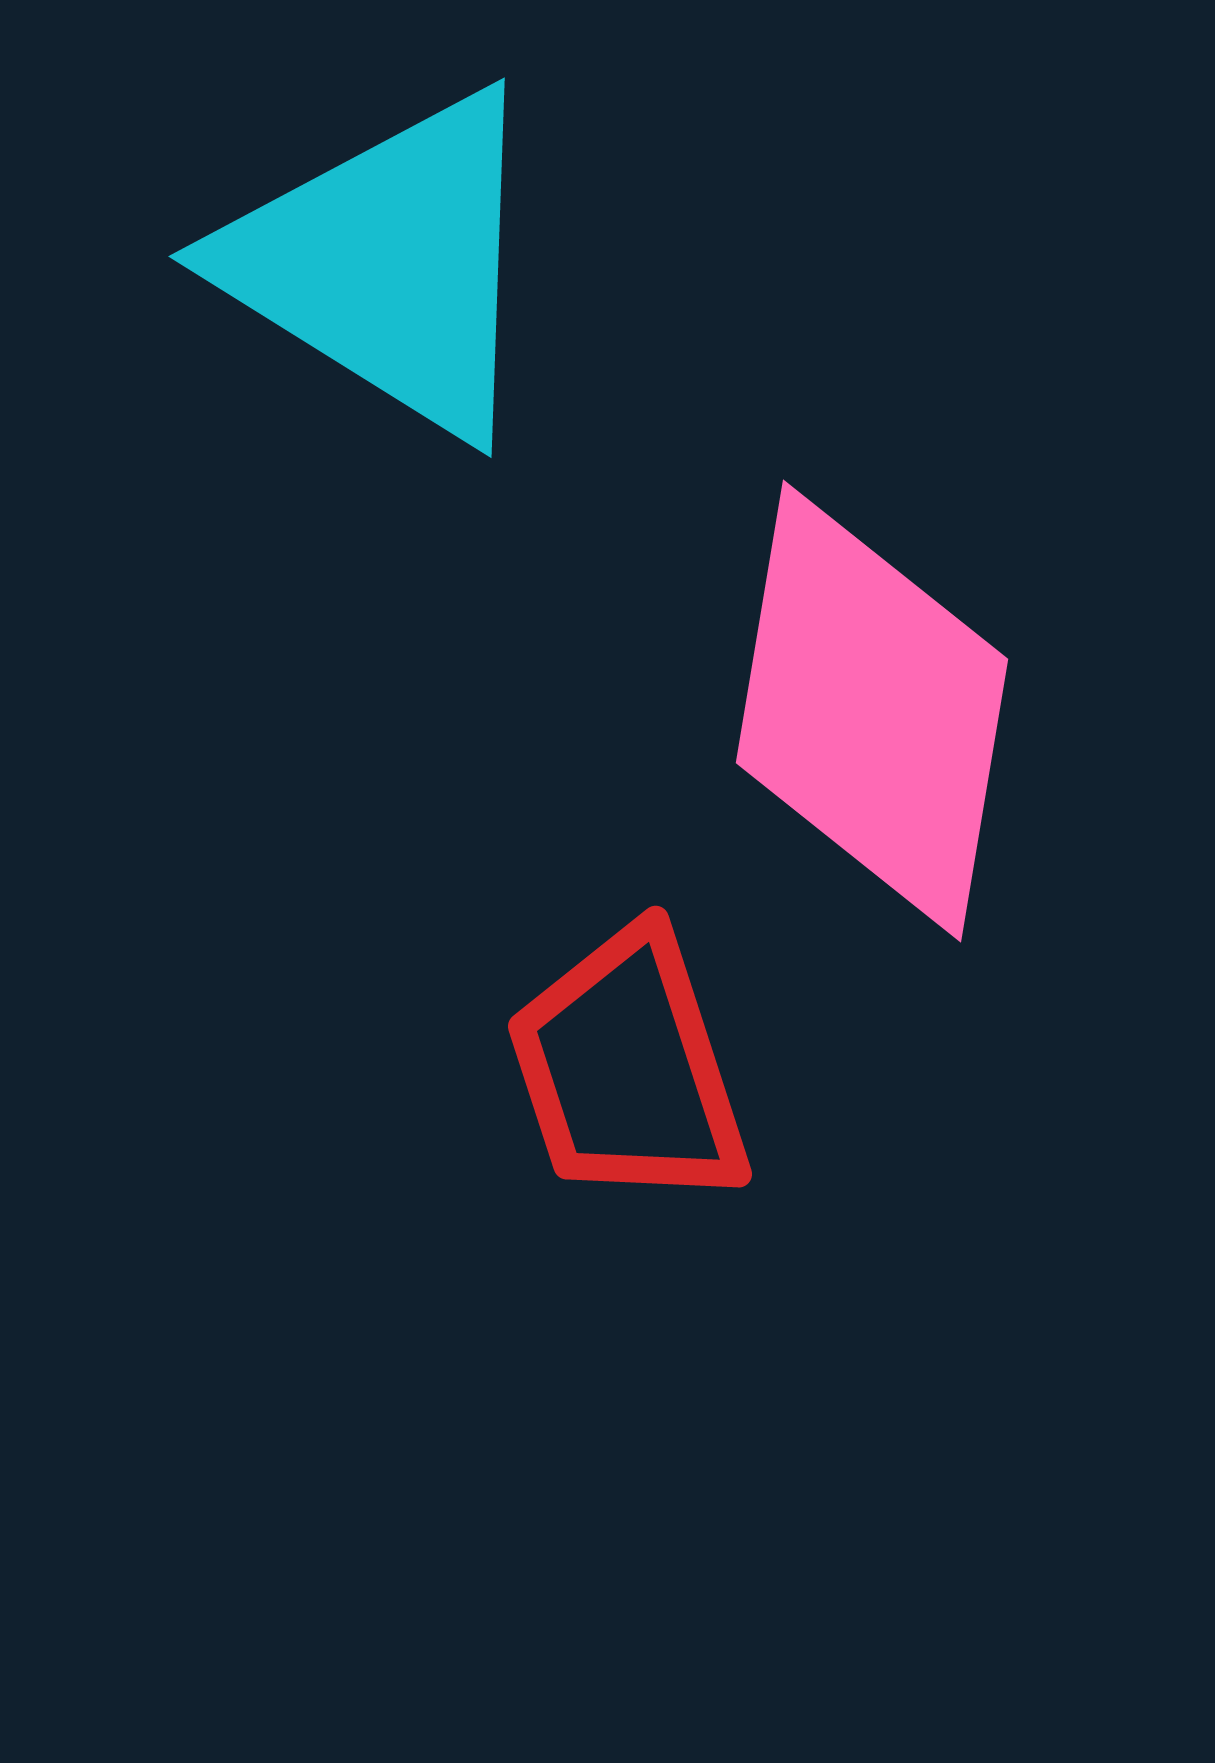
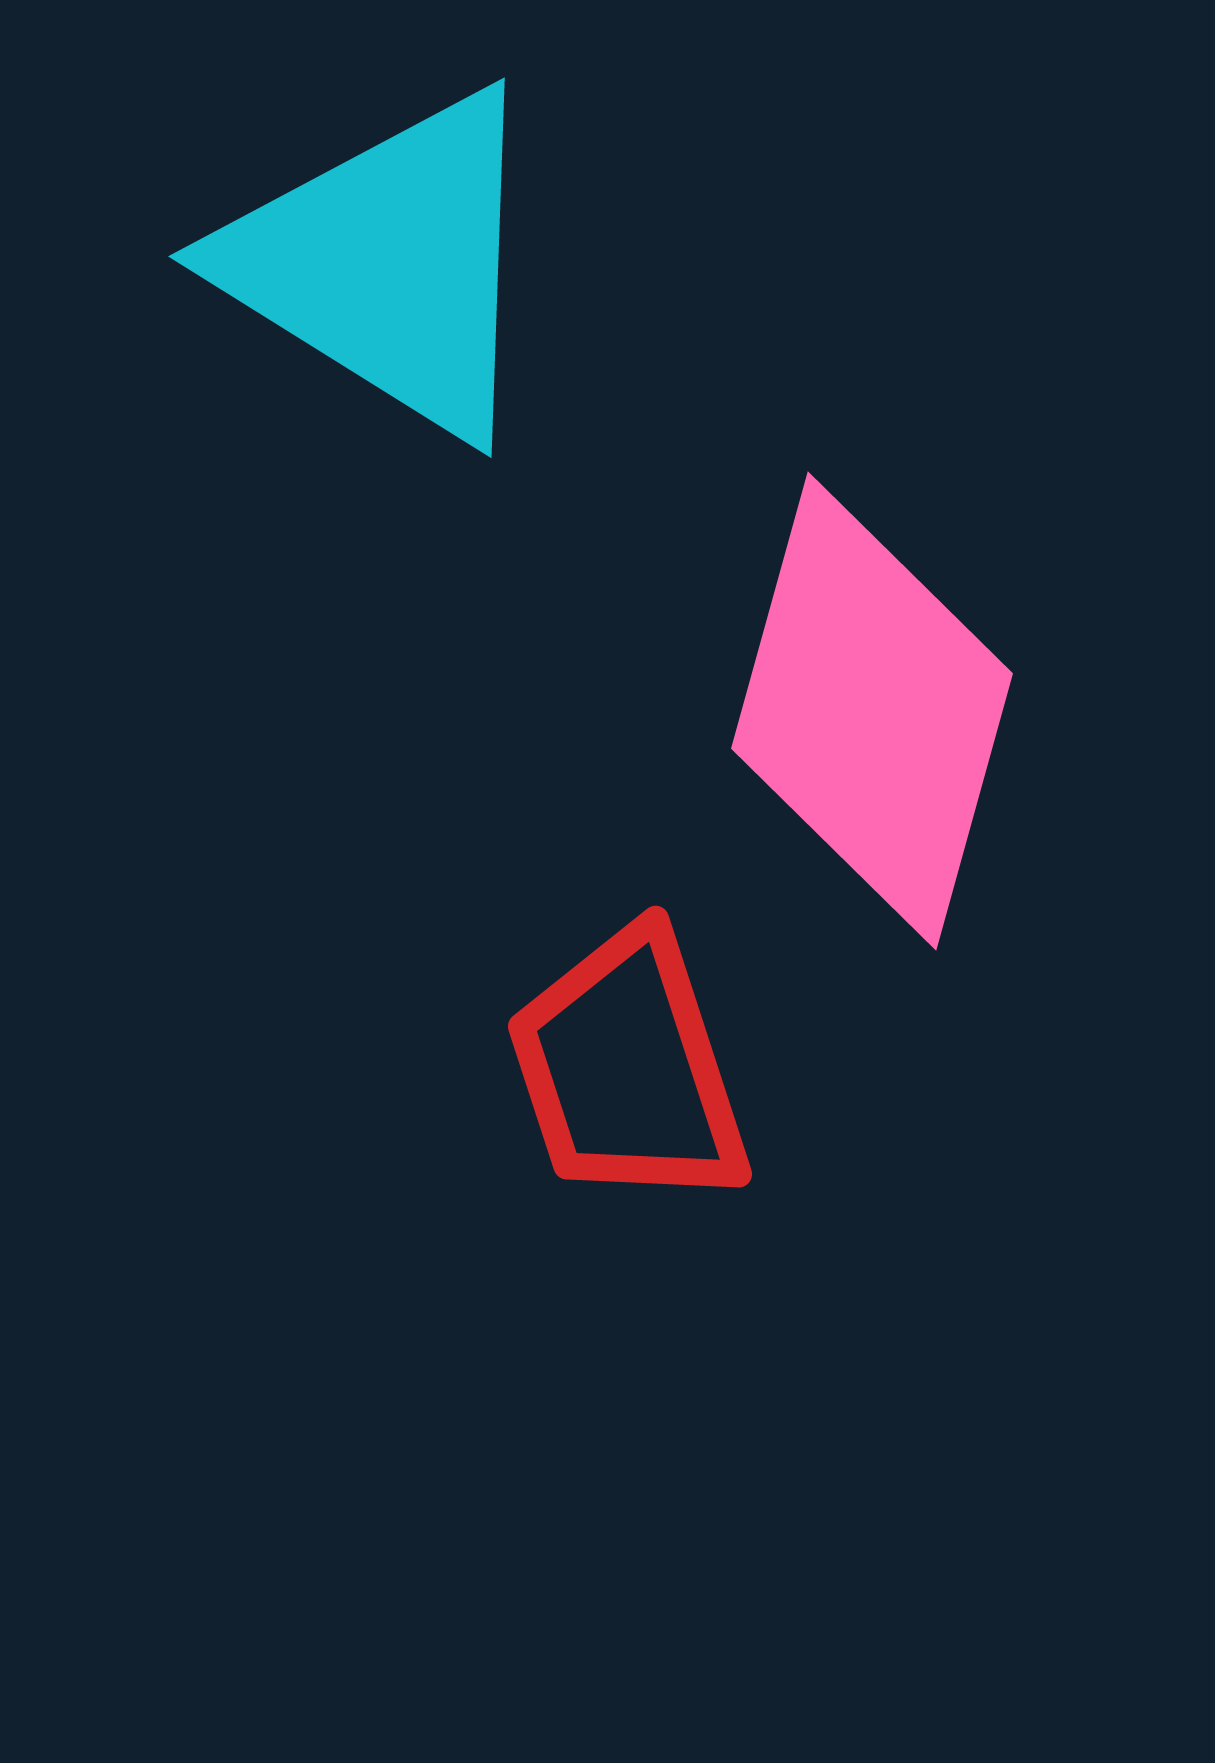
pink diamond: rotated 6 degrees clockwise
